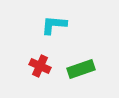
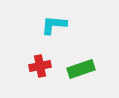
red cross: rotated 35 degrees counterclockwise
